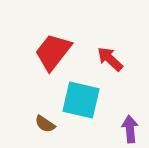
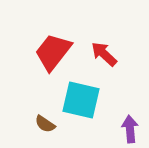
red arrow: moved 6 px left, 5 px up
